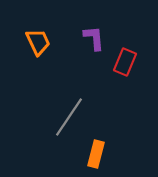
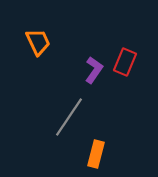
purple L-shape: moved 32 px down; rotated 40 degrees clockwise
